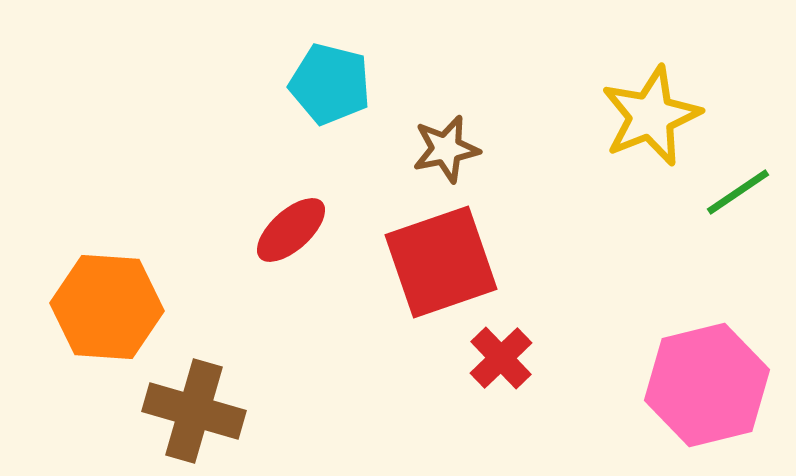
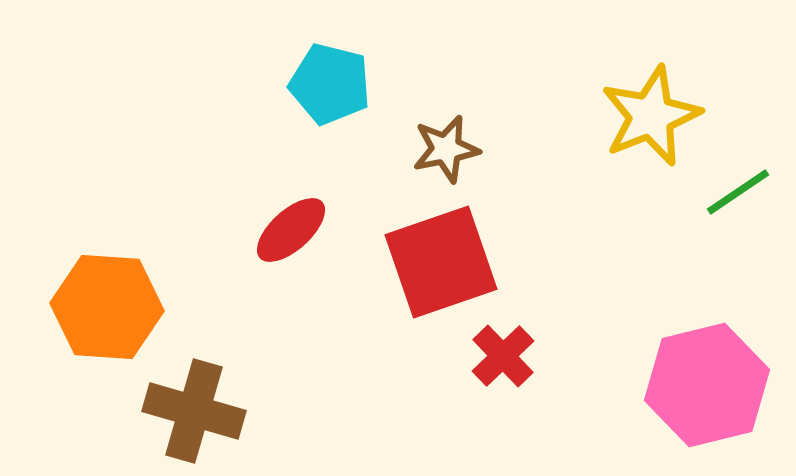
red cross: moved 2 px right, 2 px up
